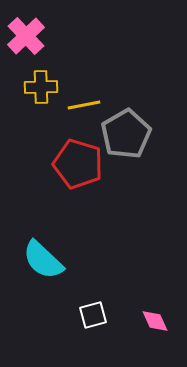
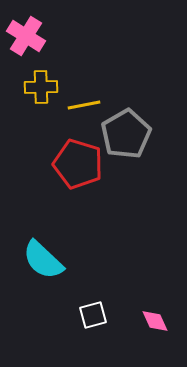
pink cross: rotated 15 degrees counterclockwise
